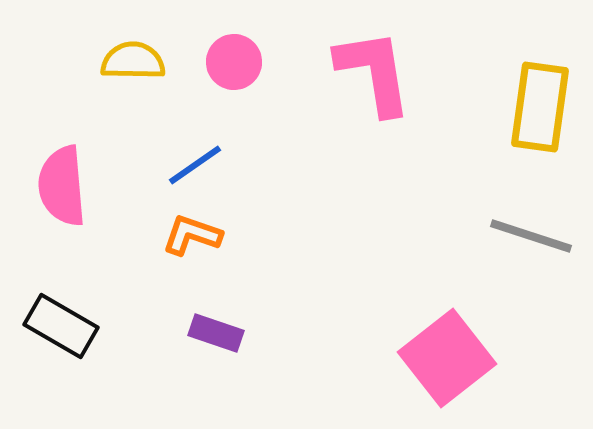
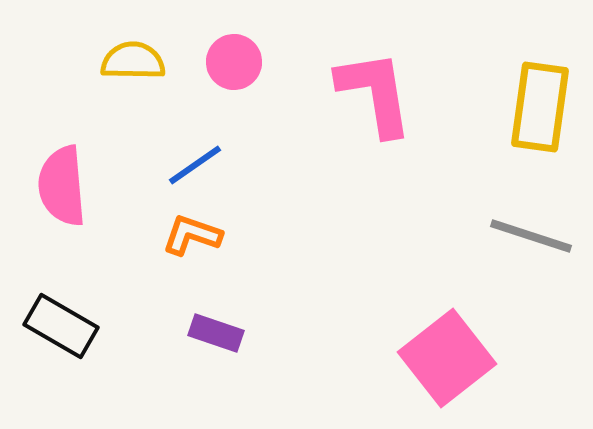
pink L-shape: moved 1 px right, 21 px down
